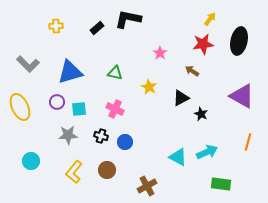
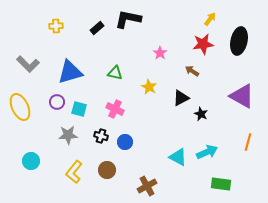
cyan square: rotated 21 degrees clockwise
